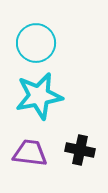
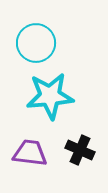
cyan star: moved 11 px right; rotated 6 degrees clockwise
black cross: rotated 12 degrees clockwise
